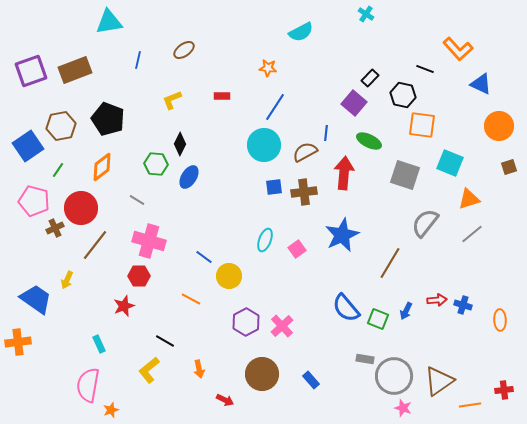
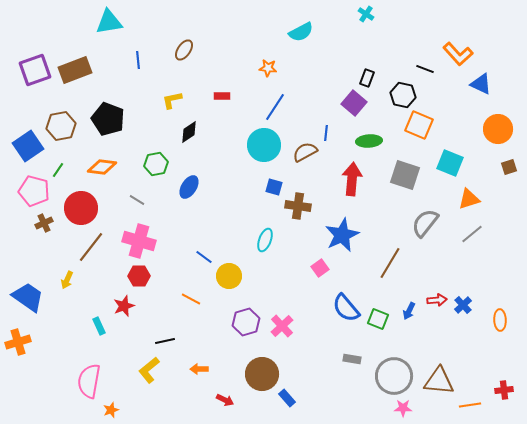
orange L-shape at (458, 49): moved 5 px down
brown ellipse at (184, 50): rotated 20 degrees counterclockwise
blue line at (138, 60): rotated 18 degrees counterclockwise
purple square at (31, 71): moved 4 px right, 1 px up
black rectangle at (370, 78): moved 3 px left; rotated 24 degrees counterclockwise
yellow L-shape at (172, 100): rotated 10 degrees clockwise
orange square at (422, 125): moved 3 px left; rotated 16 degrees clockwise
orange circle at (499, 126): moved 1 px left, 3 px down
green ellipse at (369, 141): rotated 30 degrees counterclockwise
black diamond at (180, 144): moved 9 px right, 12 px up; rotated 30 degrees clockwise
green hexagon at (156, 164): rotated 15 degrees counterclockwise
orange diamond at (102, 167): rotated 44 degrees clockwise
red arrow at (344, 173): moved 8 px right, 6 px down
blue ellipse at (189, 177): moved 10 px down
blue square at (274, 187): rotated 24 degrees clockwise
brown cross at (304, 192): moved 6 px left, 14 px down; rotated 15 degrees clockwise
pink pentagon at (34, 201): moved 10 px up
brown cross at (55, 228): moved 11 px left, 5 px up
pink cross at (149, 241): moved 10 px left
brown line at (95, 245): moved 4 px left, 2 px down
pink square at (297, 249): moved 23 px right, 19 px down
blue trapezoid at (36, 299): moved 8 px left, 2 px up
blue cross at (463, 305): rotated 30 degrees clockwise
blue arrow at (406, 311): moved 3 px right
purple hexagon at (246, 322): rotated 12 degrees clockwise
black line at (165, 341): rotated 42 degrees counterclockwise
orange cross at (18, 342): rotated 10 degrees counterclockwise
cyan rectangle at (99, 344): moved 18 px up
gray rectangle at (365, 359): moved 13 px left
orange arrow at (199, 369): rotated 102 degrees clockwise
blue rectangle at (311, 380): moved 24 px left, 18 px down
brown triangle at (439, 381): rotated 40 degrees clockwise
pink semicircle at (88, 385): moved 1 px right, 4 px up
pink star at (403, 408): rotated 18 degrees counterclockwise
